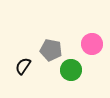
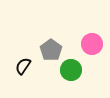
gray pentagon: rotated 25 degrees clockwise
